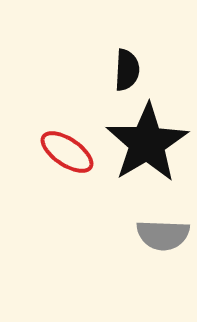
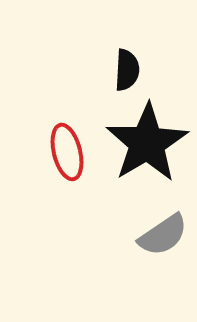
red ellipse: rotated 42 degrees clockwise
gray semicircle: rotated 36 degrees counterclockwise
